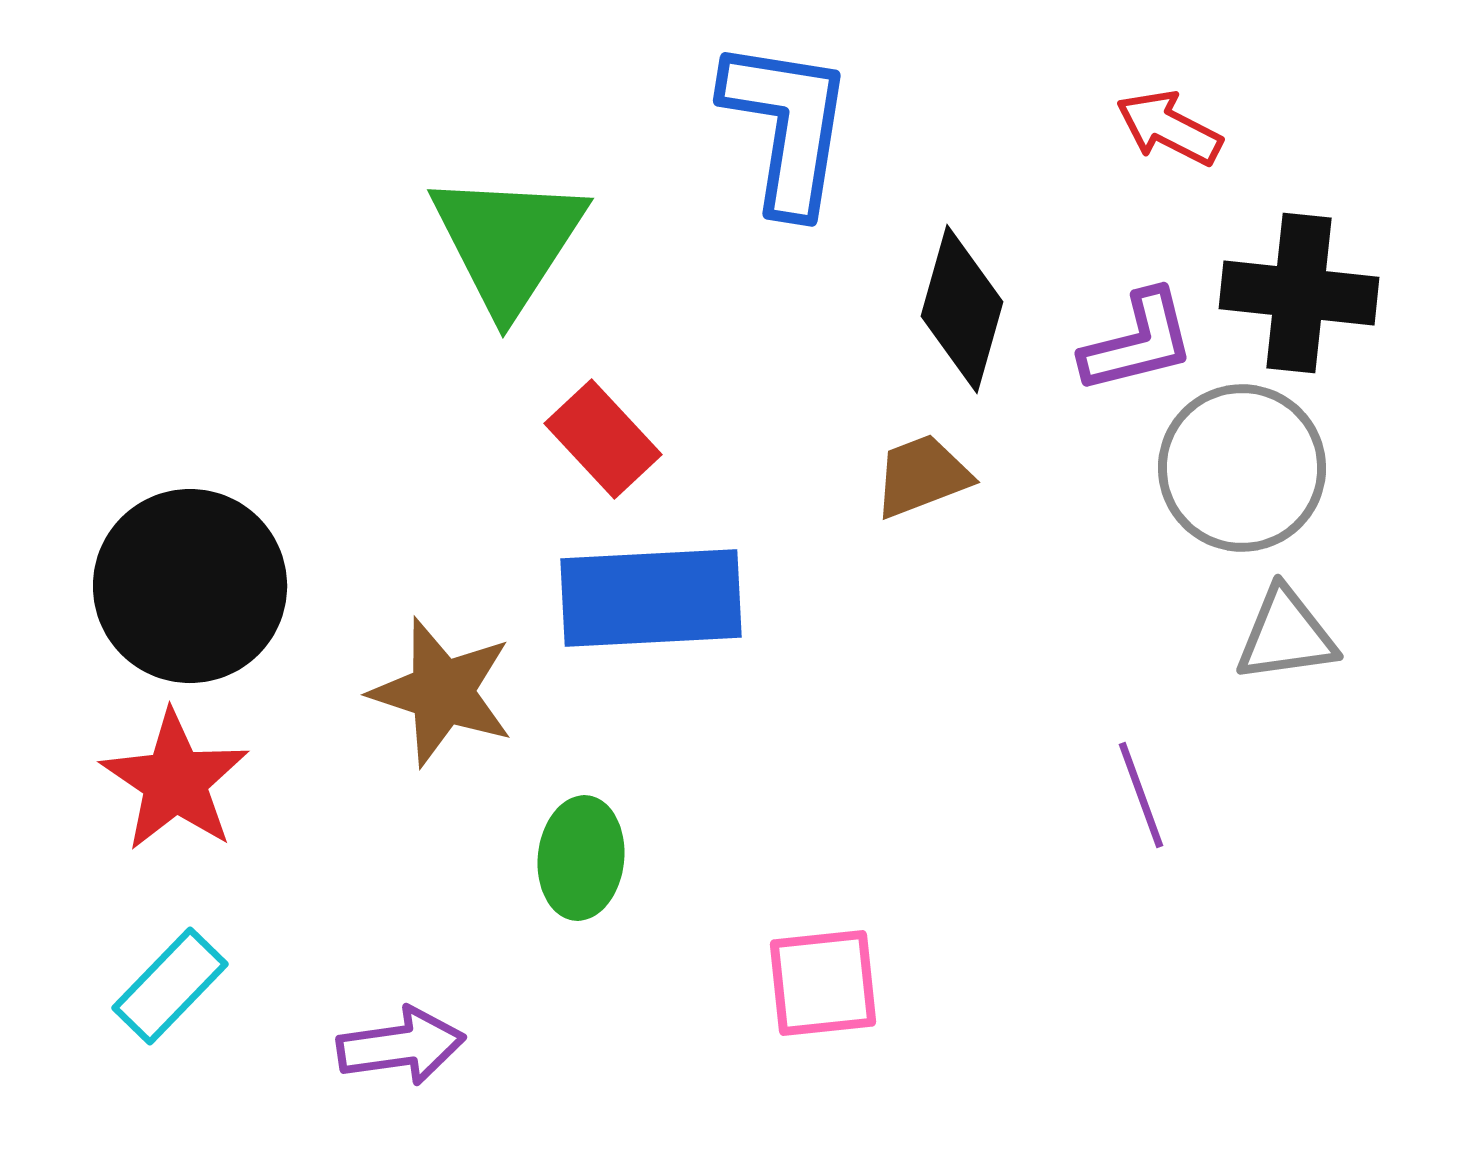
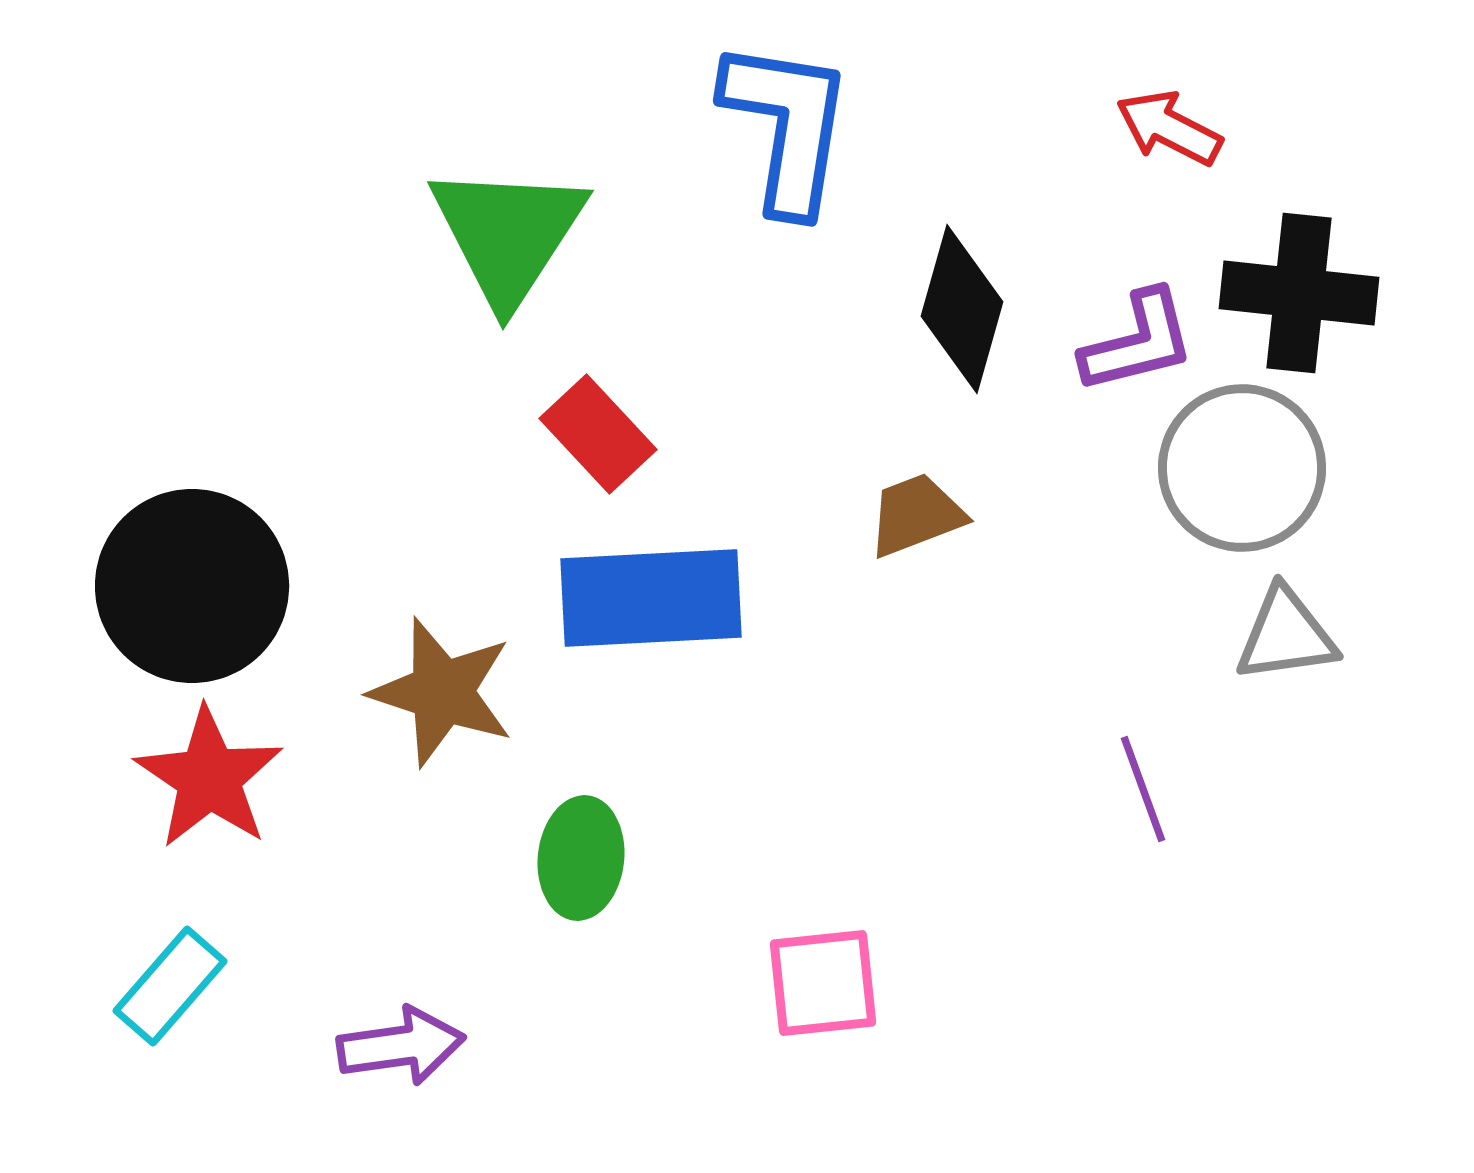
green triangle: moved 8 px up
red rectangle: moved 5 px left, 5 px up
brown trapezoid: moved 6 px left, 39 px down
black circle: moved 2 px right
red star: moved 34 px right, 3 px up
purple line: moved 2 px right, 6 px up
cyan rectangle: rotated 3 degrees counterclockwise
